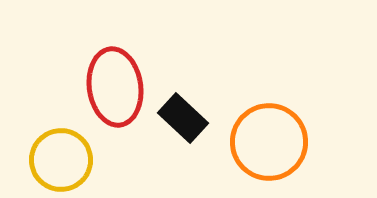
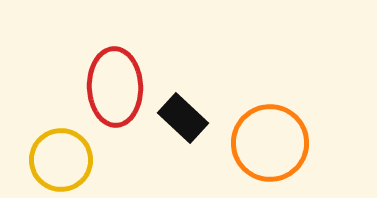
red ellipse: rotated 6 degrees clockwise
orange circle: moved 1 px right, 1 px down
